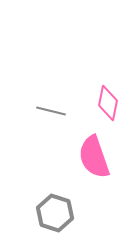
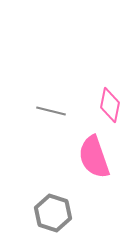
pink diamond: moved 2 px right, 2 px down
gray hexagon: moved 2 px left
